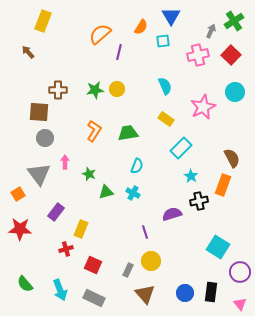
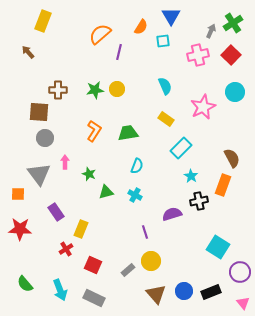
green cross at (234, 21): moved 1 px left, 2 px down
cyan cross at (133, 193): moved 2 px right, 2 px down
orange square at (18, 194): rotated 32 degrees clockwise
purple rectangle at (56, 212): rotated 72 degrees counterclockwise
red cross at (66, 249): rotated 16 degrees counterclockwise
gray rectangle at (128, 270): rotated 24 degrees clockwise
black rectangle at (211, 292): rotated 60 degrees clockwise
blue circle at (185, 293): moved 1 px left, 2 px up
brown triangle at (145, 294): moved 11 px right
pink triangle at (240, 304): moved 3 px right, 1 px up
